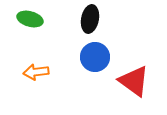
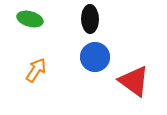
black ellipse: rotated 12 degrees counterclockwise
orange arrow: moved 2 px up; rotated 130 degrees clockwise
